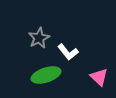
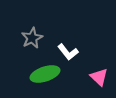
gray star: moved 7 px left
green ellipse: moved 1 px left, 1 px up
